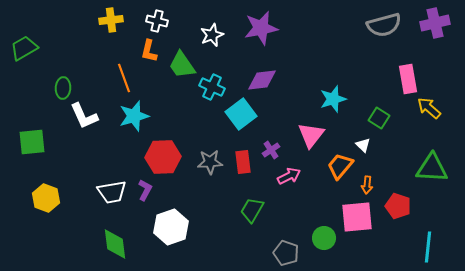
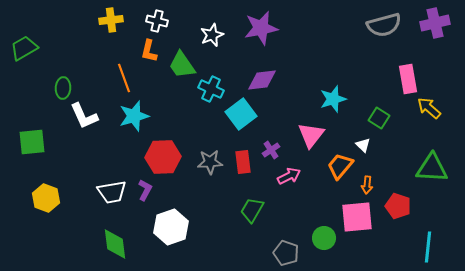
cyan cross at (212, 87): moved 1 px left, 2 px down
